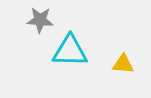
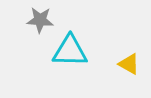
yellow triangle: moved 6 px right; rotated 25 degrees clockwise
